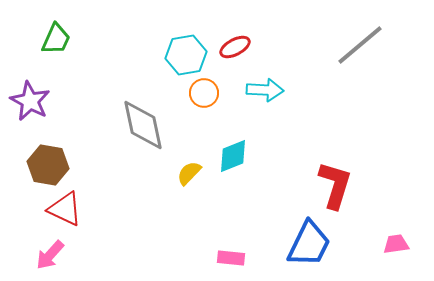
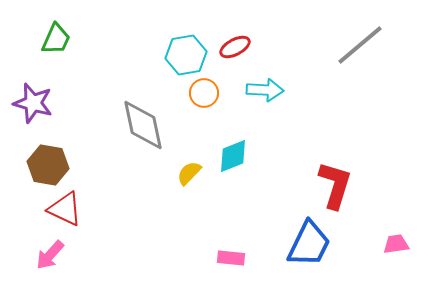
purple star: moved 3 px right, 2 px down; rotated 12 degrees counterclockwise
